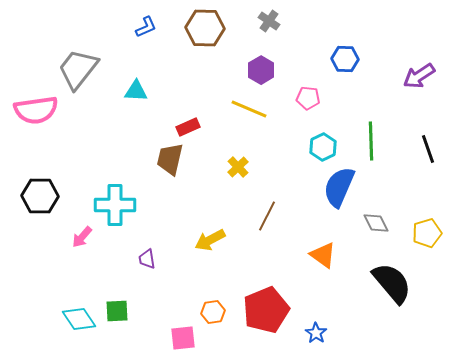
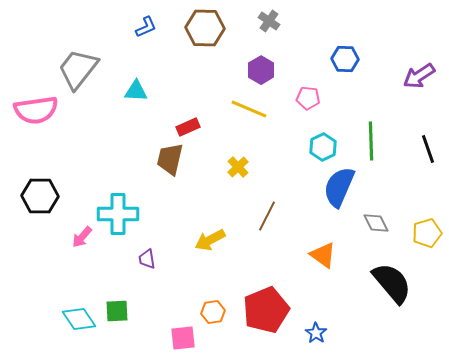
cyan cross: moved 3 px right, 9 px down
